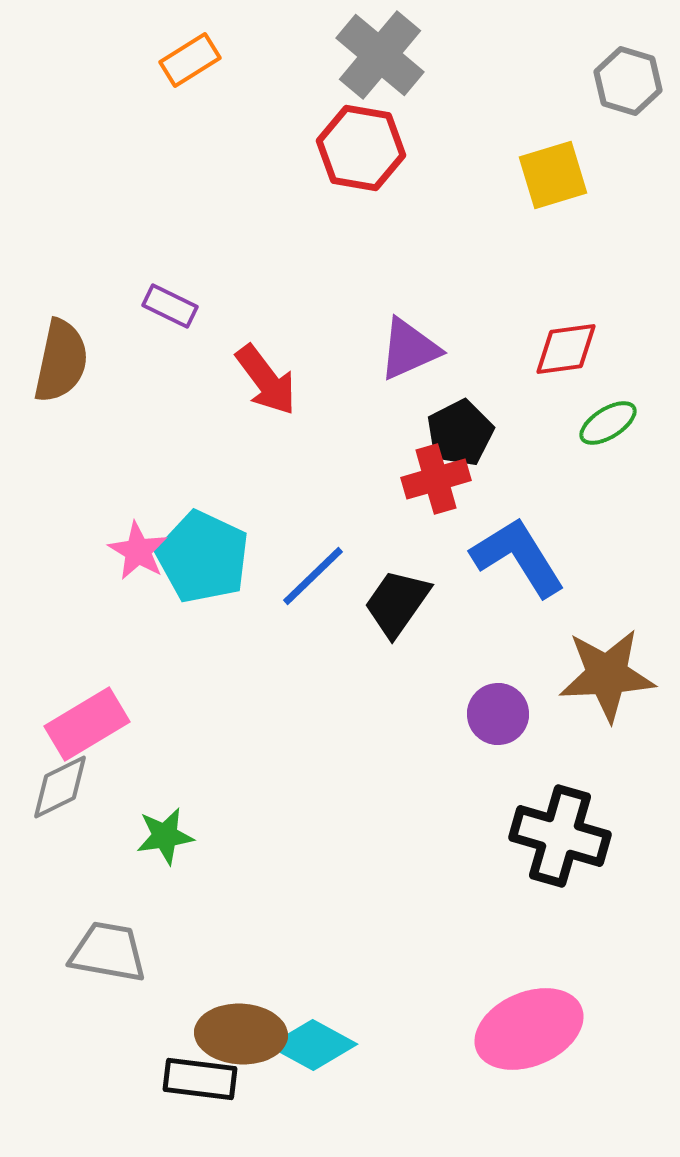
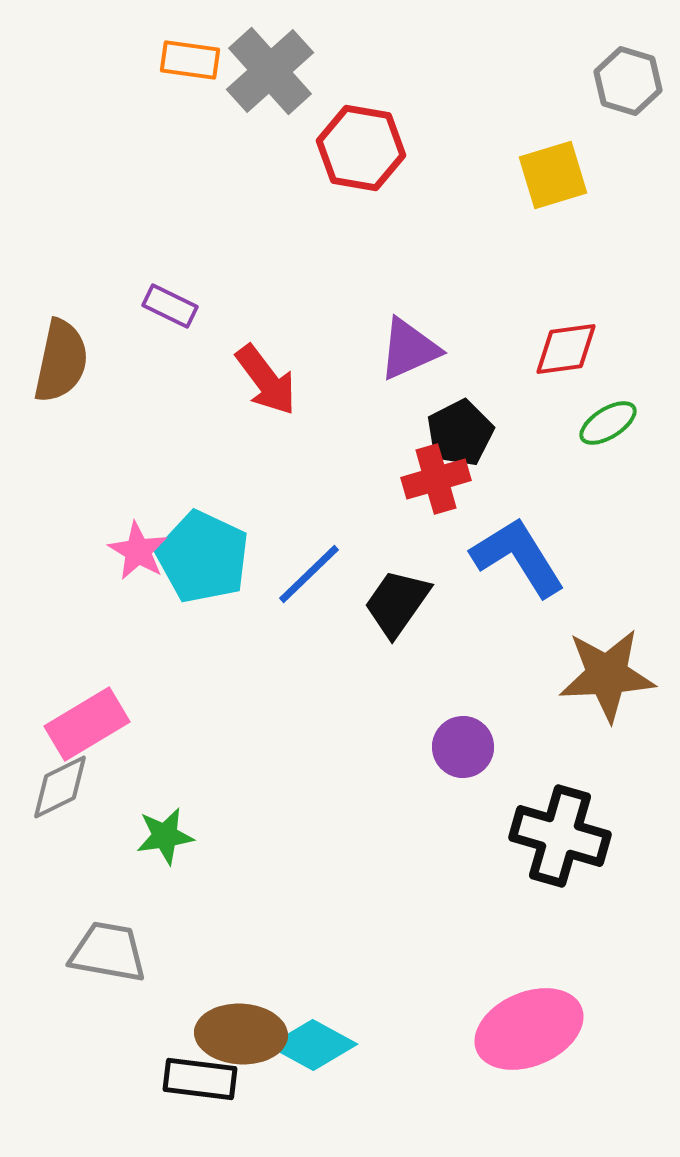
gray cross: moved 110 px left, 16 px down; rotated 8 degrees clockwise
orange rectangle: rotated 40 degrees clockwise
blue line: moved 4 px left, 2 px up
purple circle: moved 35 px left, 33 px down
